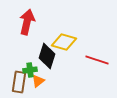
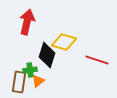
black diamond: moved 1 px up
